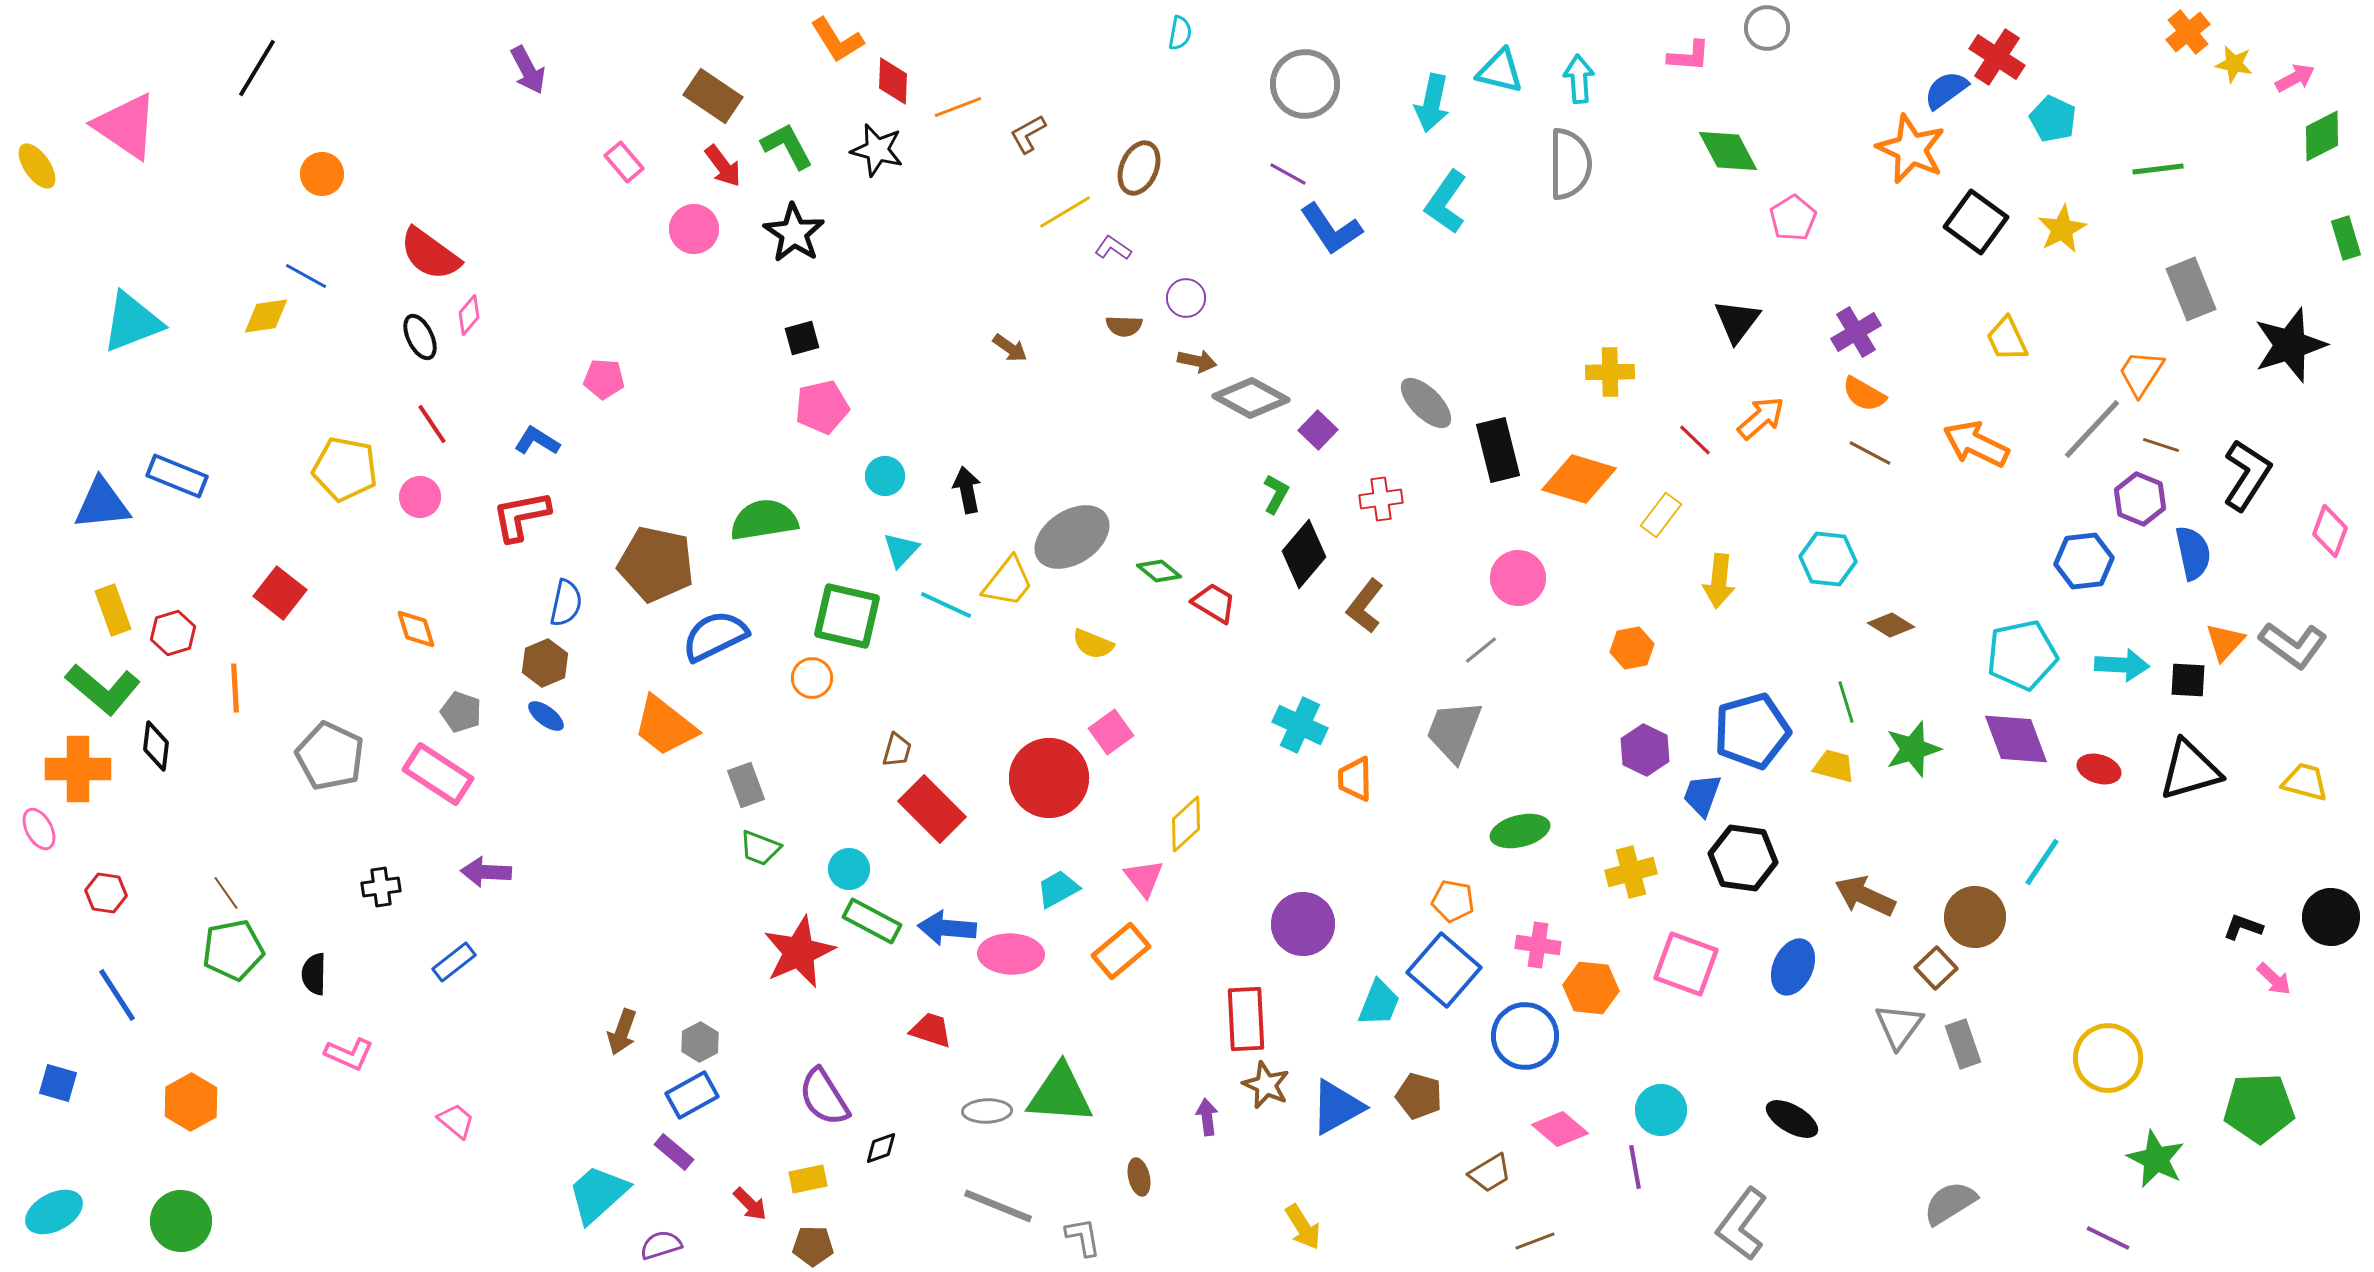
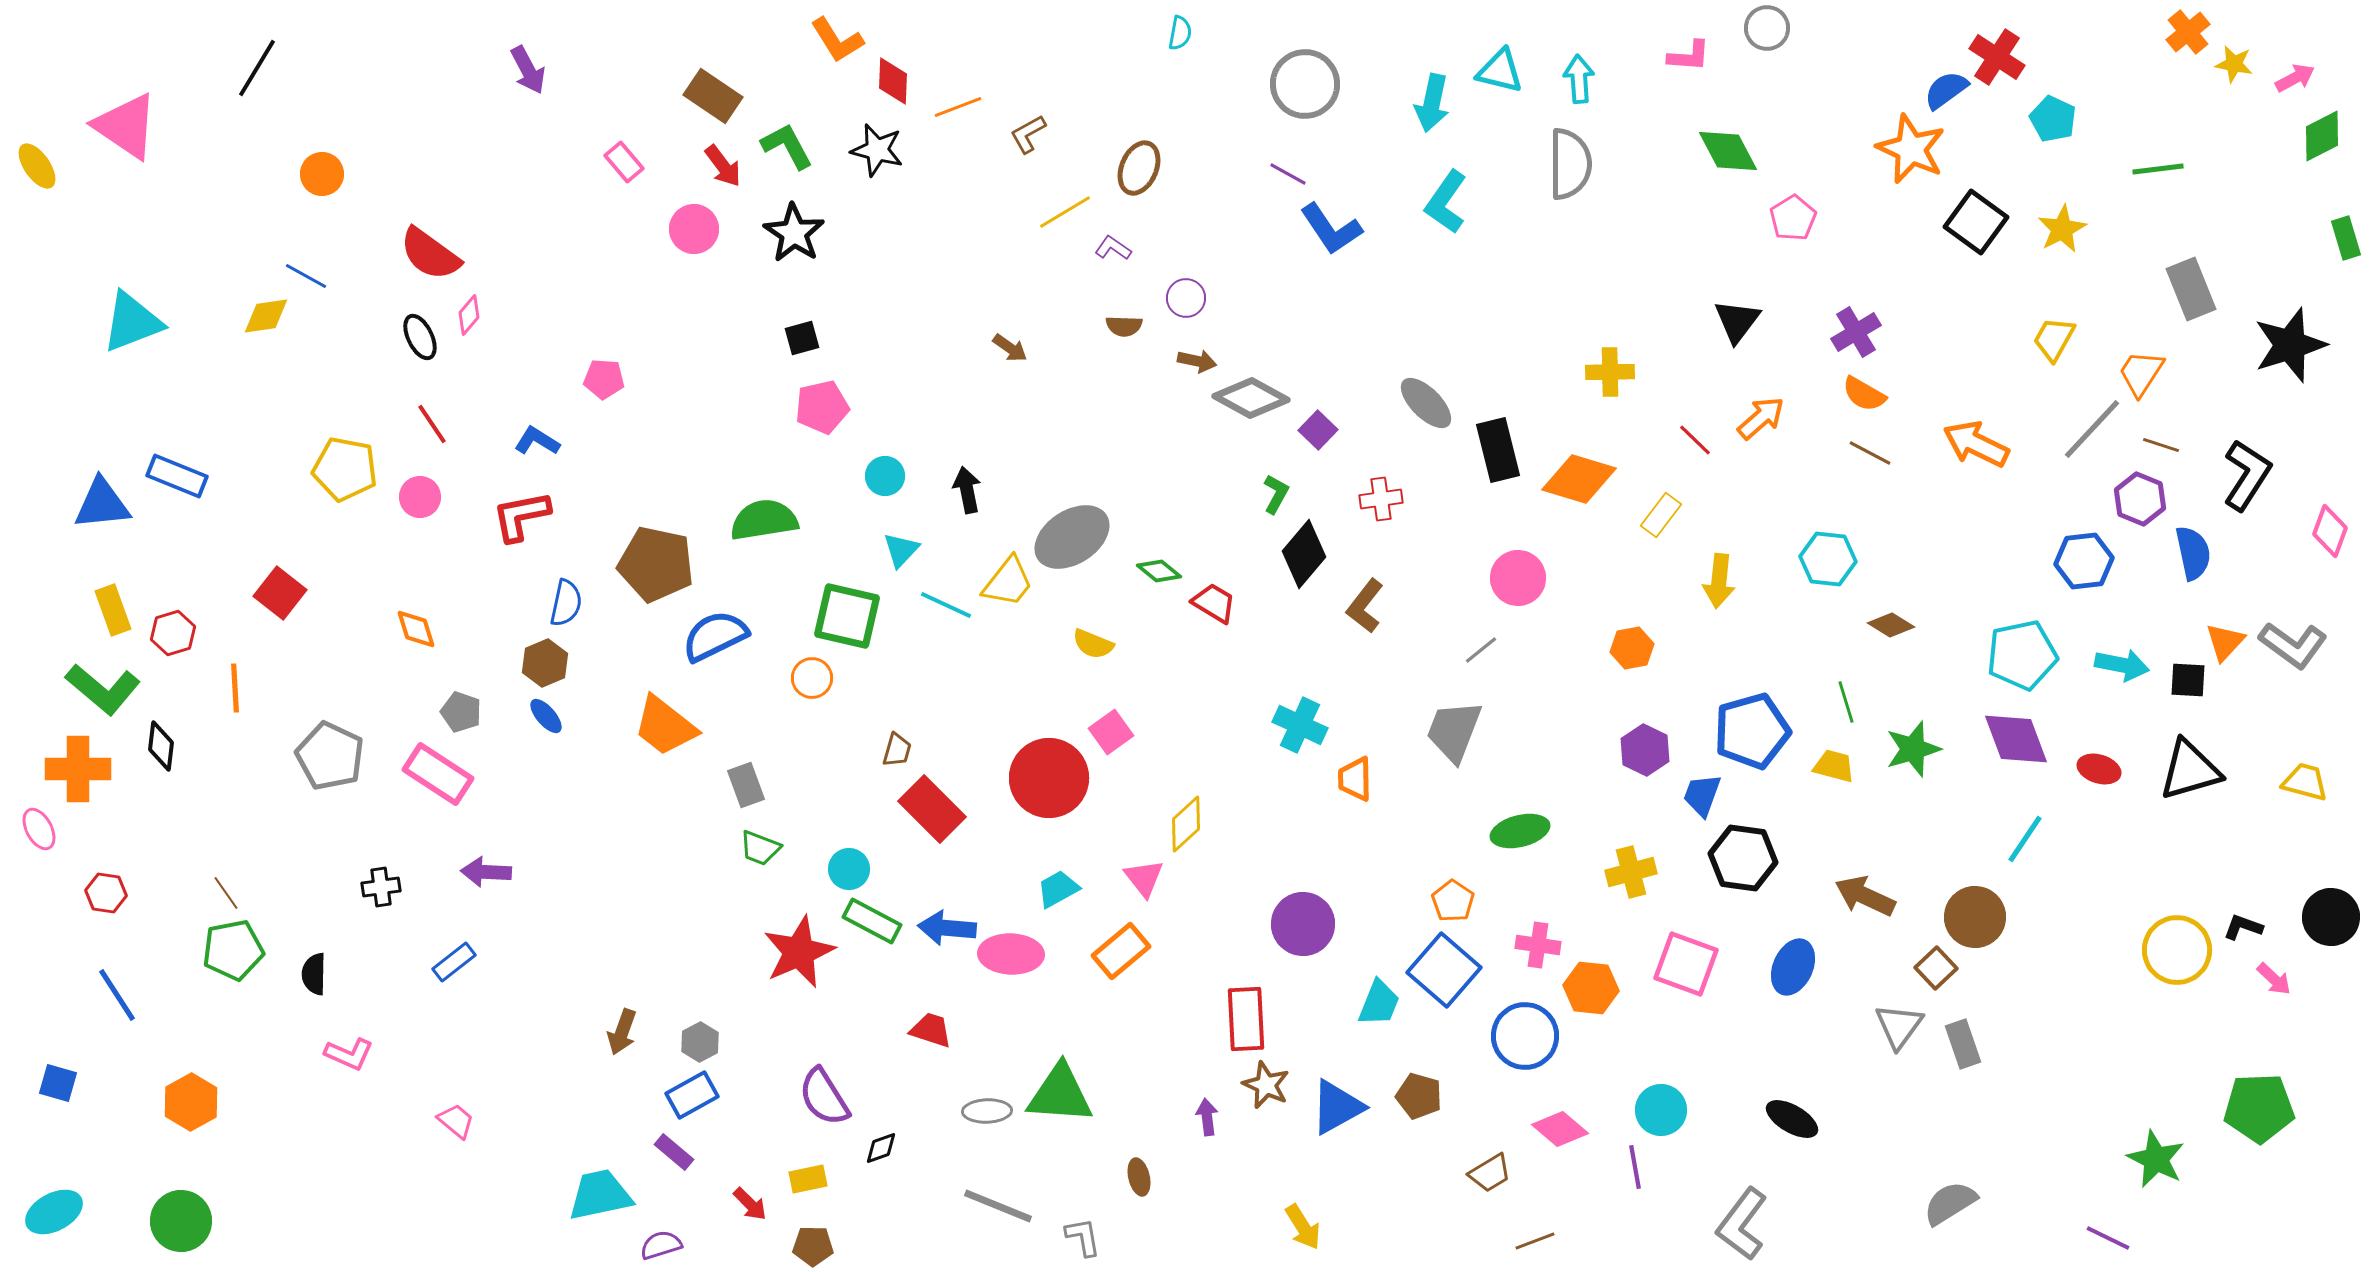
yellow trapezoid at (2007, 339): moved 47 px right; rotated 54 degrees clockwise
cyan arrow at (2122, 665): rotated 8 degrees clockwise
blue ellipse at (546, 716): rotated 12 degrees clockwise
black diamond at (156, 746): moved 5 px right
cyan line at (2042, 862): moved 17 px left, 23 px up
orange pentagon at (1453, 901): rotated 24 degrees clockwise
yellow circle at (2108, 1058): moved 69 px right, 108 px up
cyan trapezoid at (598, 1194): moved 2 px right, 1 px down; rotated 30 degrees clockwise
